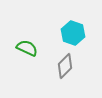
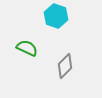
cyan hexagon: moved 17 px left, 17 px up
